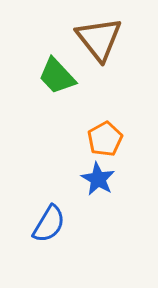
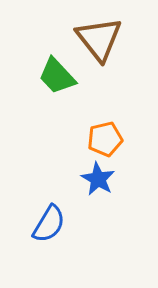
orange pentagon: rotated 16 degrees clockwise
